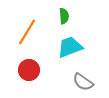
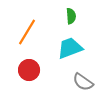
green semicircle: moved 7 px right
cyan trapezoid: moved 1 px down
